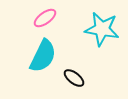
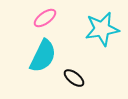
cyan star: rotated 20 degrees counterclockwise
